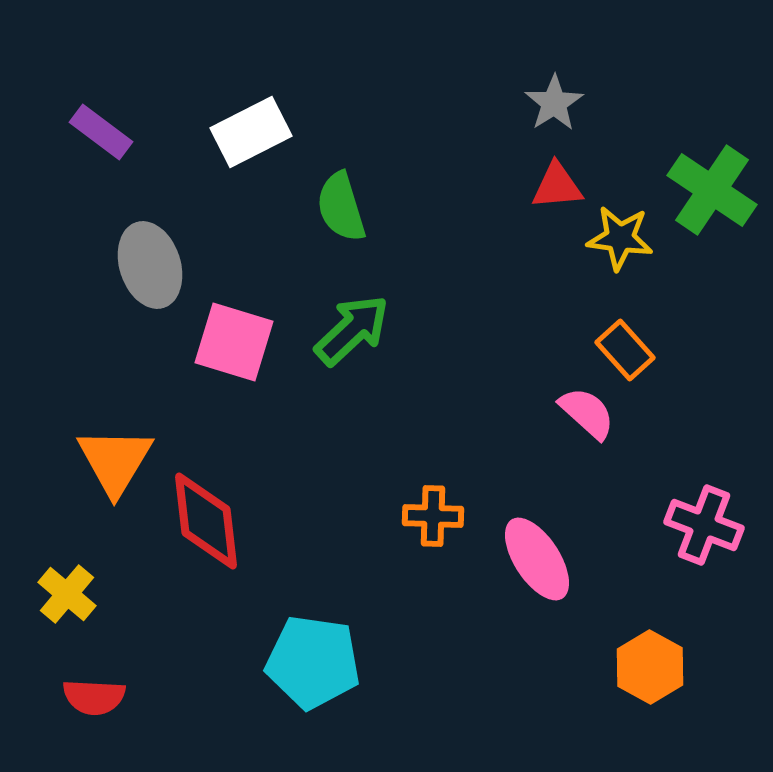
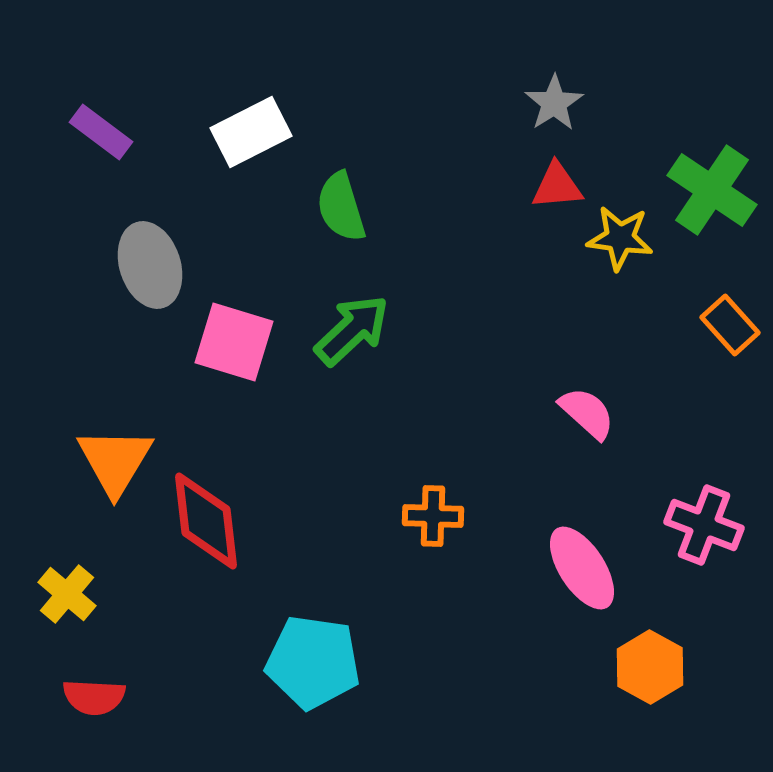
orange rectangle: moved 105 px right, 25 px up
pink ellipse: moved 45 px right, 9 px down
